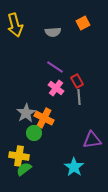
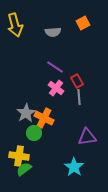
purple triangle: moved 5 px left, 3 px up
